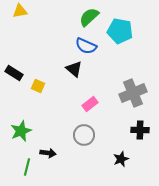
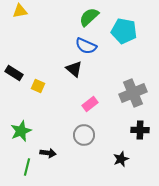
cyan pentagon: moved 4 px right
